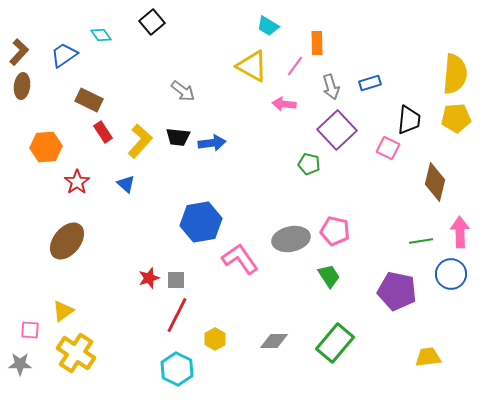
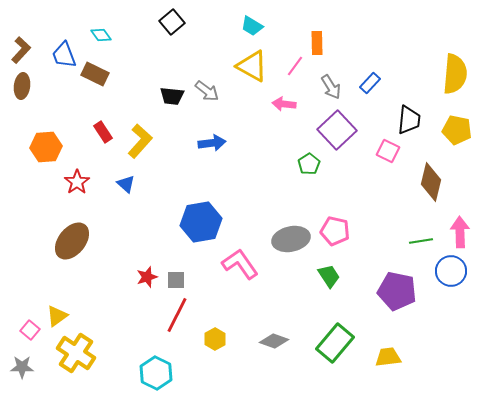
black square at (152, 22): moved 20 px right
cyan trapezoid at (268, 26): moved 16 px left
brown L-shape at (19, 52): moved 2 px right, 2 px up
blue trapezoid at (64, 55): rotated 76 degrees counterclockwise
blue rectangle at (370, 83): rotated 30 degrees counterclockwise
gray arrow at (331, 87): rotated 15 degrees counterclockwise
gray arrow at (183, 91): moved 24 px right
brown rectangle at (89, 100): moved 6 px right, 26 px up
yellow pentagon at (456, 118): moved 1 px right, 12 px down; rotated 16 degrees clockwise
black trapezoid at (178, 137): moved 6 px left, 41 px up
pink square at (388, 148): moved 3 px down
green pentagon at (309, 164): rotated 25 degrees clockwise
brown diamond at (435, 182): moved 4 px left
brown ellipse at (67, 241): moved 5 px right
pink L-shape at (240, 259): moved 5 px down
blue circle at (451, 274): moved 3 px up
red star at (149, 278): moved 2 px left, 1 px up
yellow triangle at (63, 311): moved 6 px left, 5 px down
pink square at (30, 330): rotated 36 degrees clockwise
gray diamond at (274, 341): rotated 20 degrees clockwise
yellow trapezoid at (428, 357): moved 40 px left
gray star at (20, 364): moved 2 px right, 3 px down
cyan hexagon at (177, 369): moved 21 px left, 4 px down
